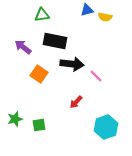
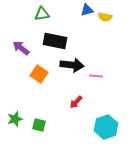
green triangle: moved 1 px up
purple arrow: moved 2 px left, 1 px down
black arrow: moved 1 px down
pink line: rotated 40 degrees counterclockwise
green square: rotated 24 degrees clockwise
